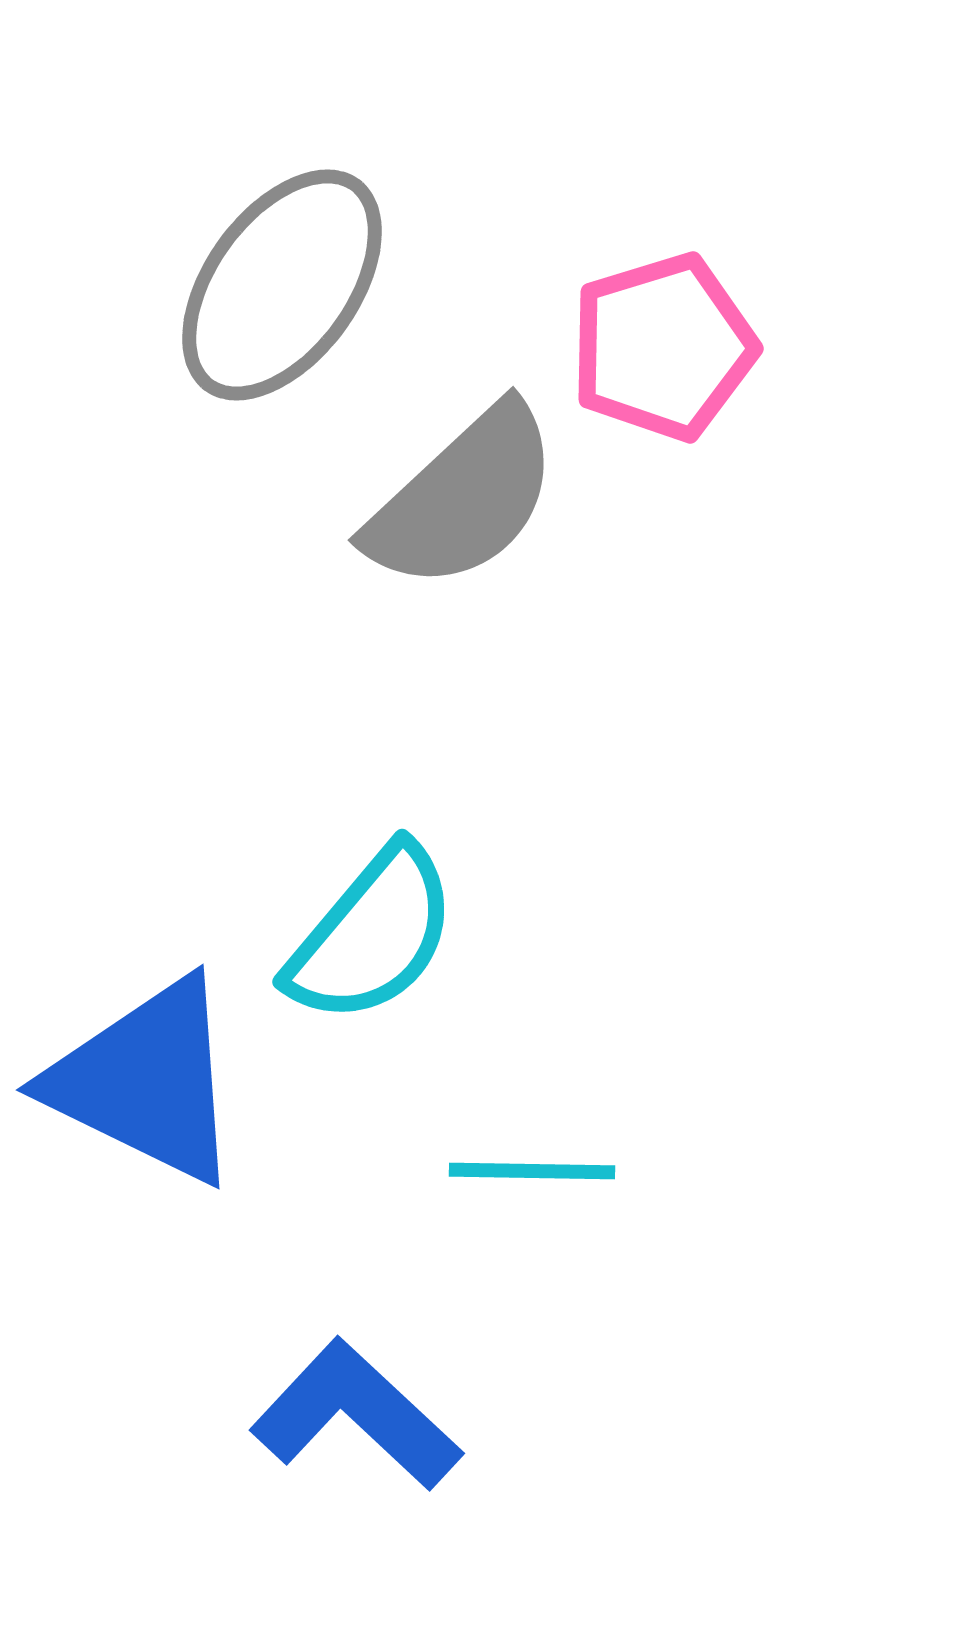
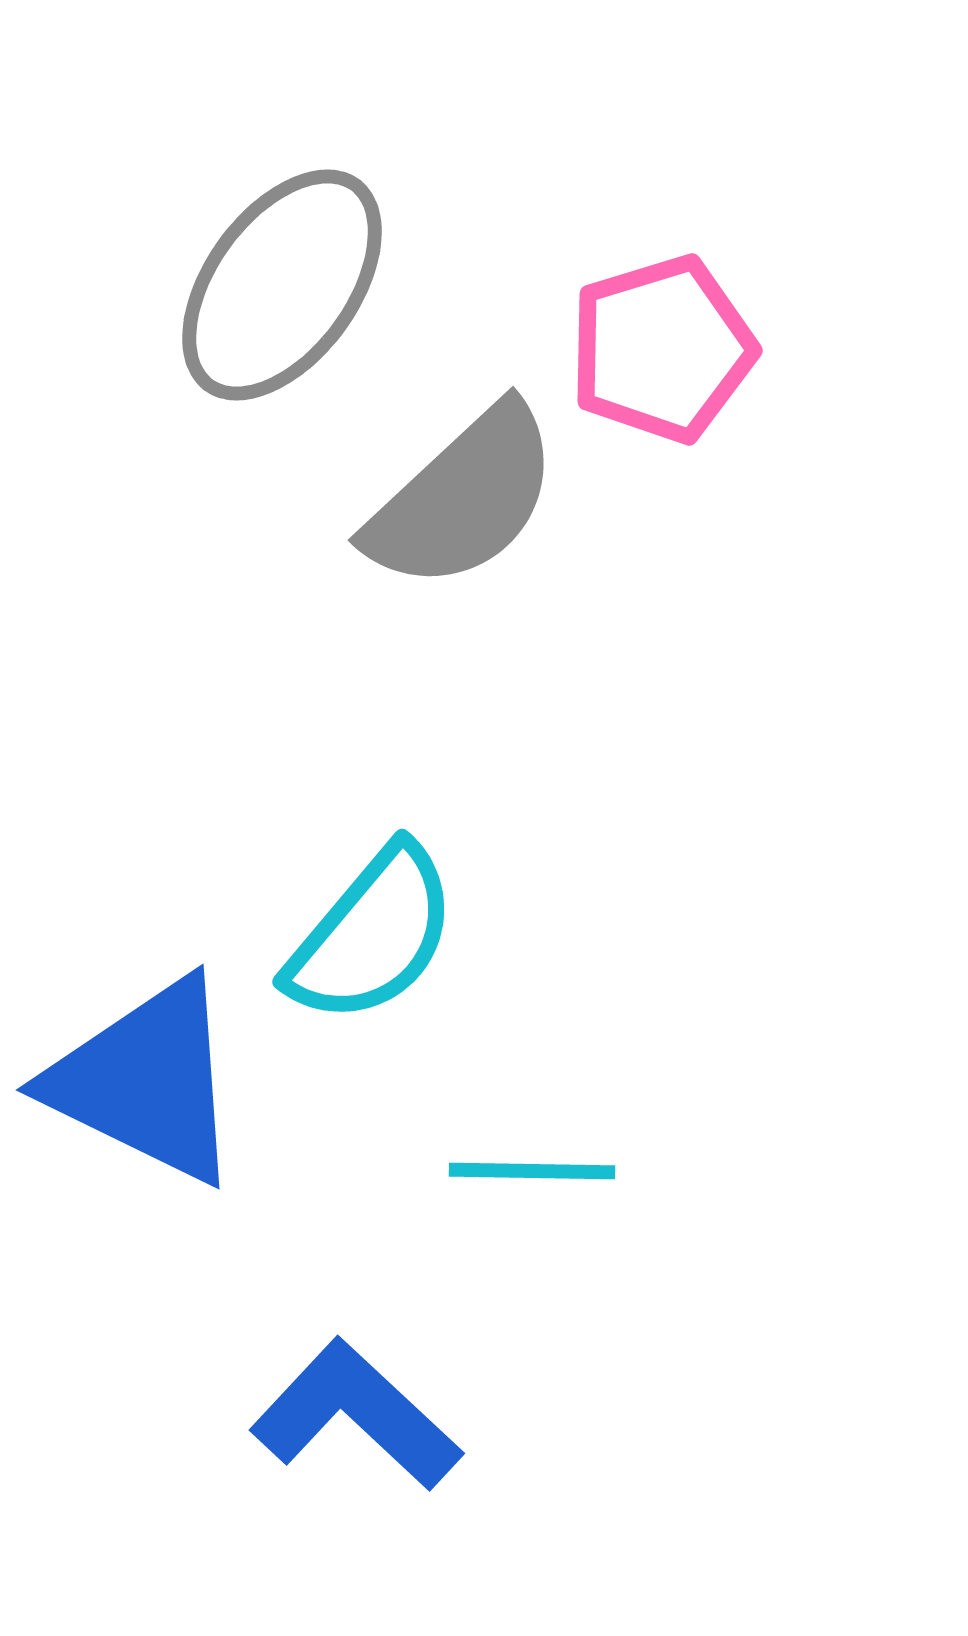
pink pentagon: moved 1 px left, 2 px down
